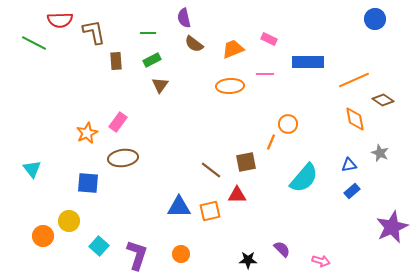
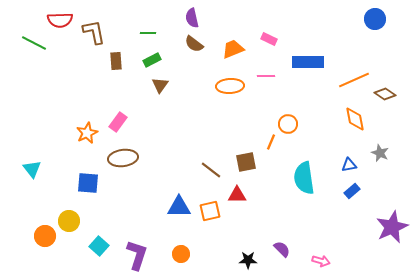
purple semicircle at (184, 18): moved 8 px right
pink line at (265, 74): moved 1 px right, 2 px down
brown diamond at (383, 100): moved 2 px right, 6 px up
cyan semicircle at (304, 178): rotated 132 degrees clockwise
orange circle at (43, 236): moved 2 px right
